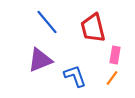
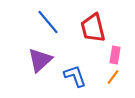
blue line: moved 1 px right
purple triangle: rotated 20 degrees counterclockwise
orange line: moved 1 px right, 1 px up
